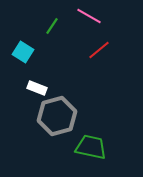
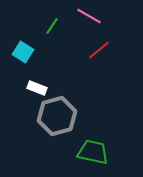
green trapezoid: moved 2 px right, 5 px down
